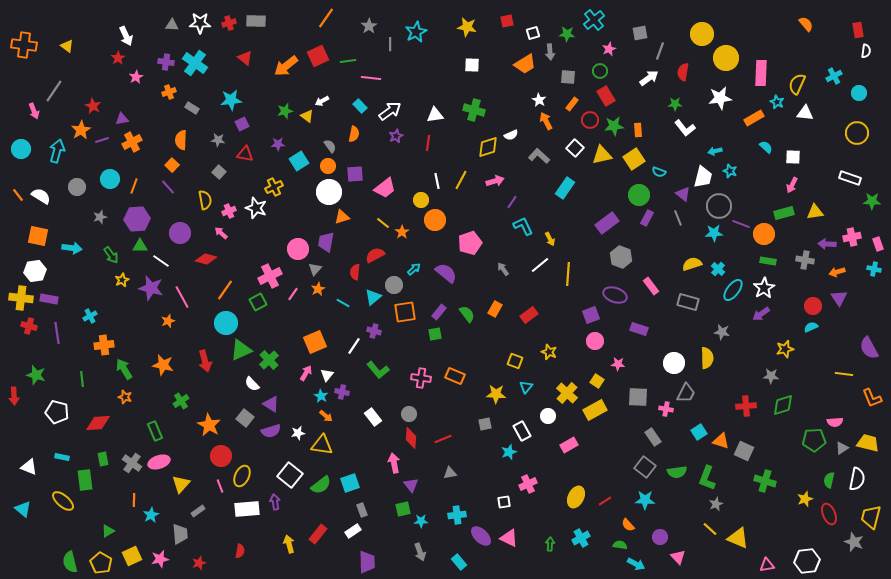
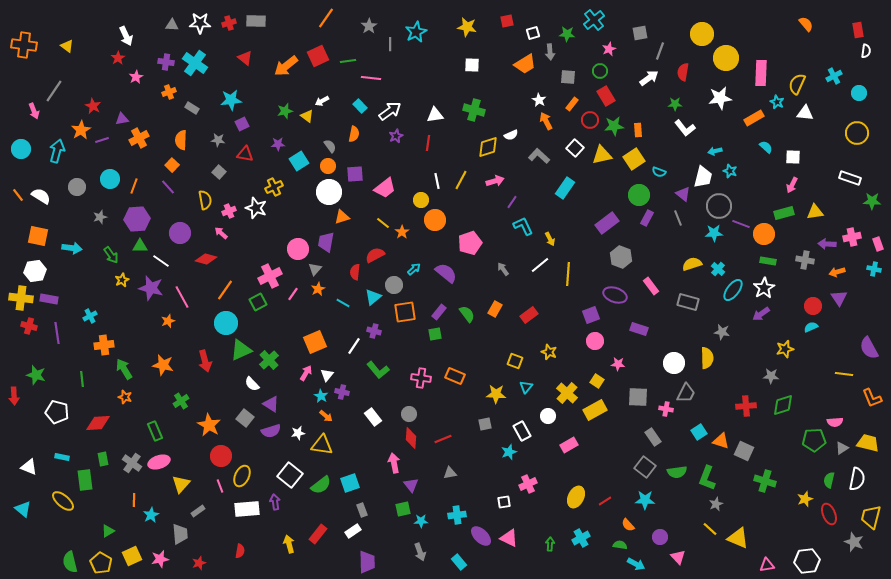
orange cross at (132, 142): moved 7 px right, 4 px up
